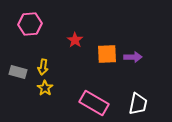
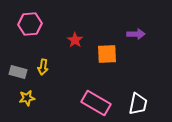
purple arrow: moved 3 px right, 23 px up
yellow star: moved 18 px left, 10 px down; rotated 28 degrees clockwise
pink rectangle: moved 2 px right
